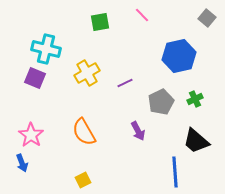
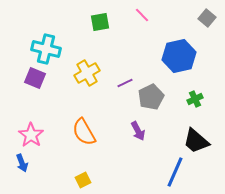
gray pentagon: moved 10 px left, 5 px up
blue line: rotated 28 degrees clockwise
